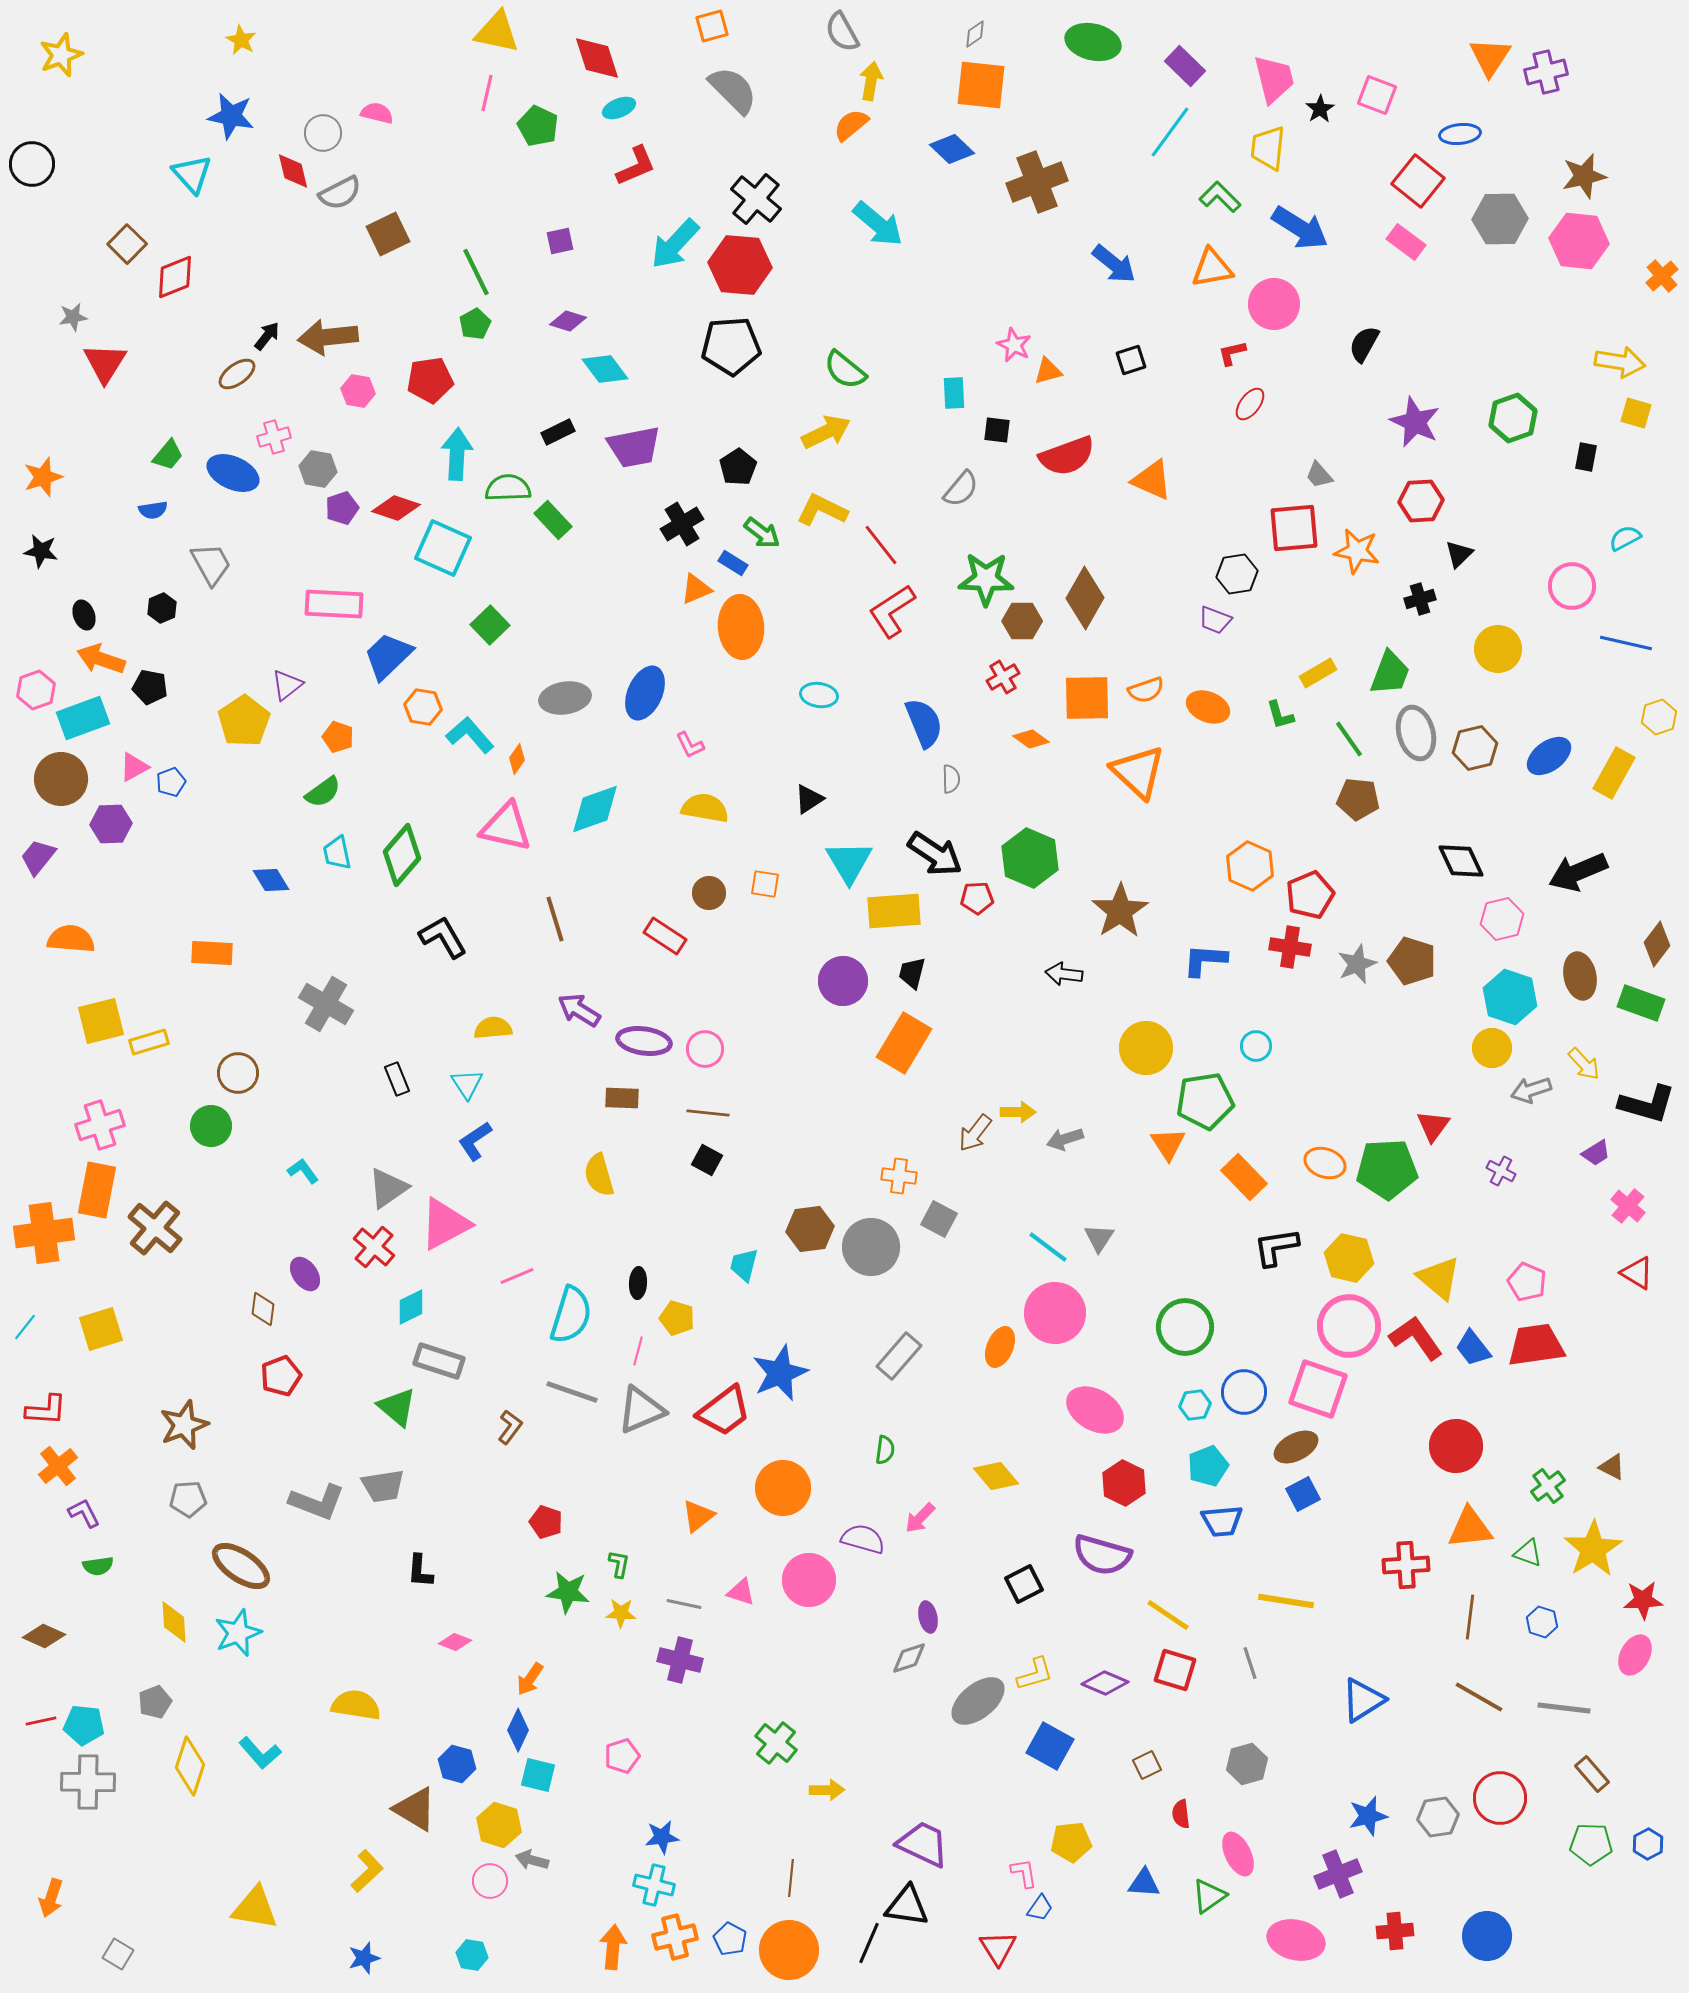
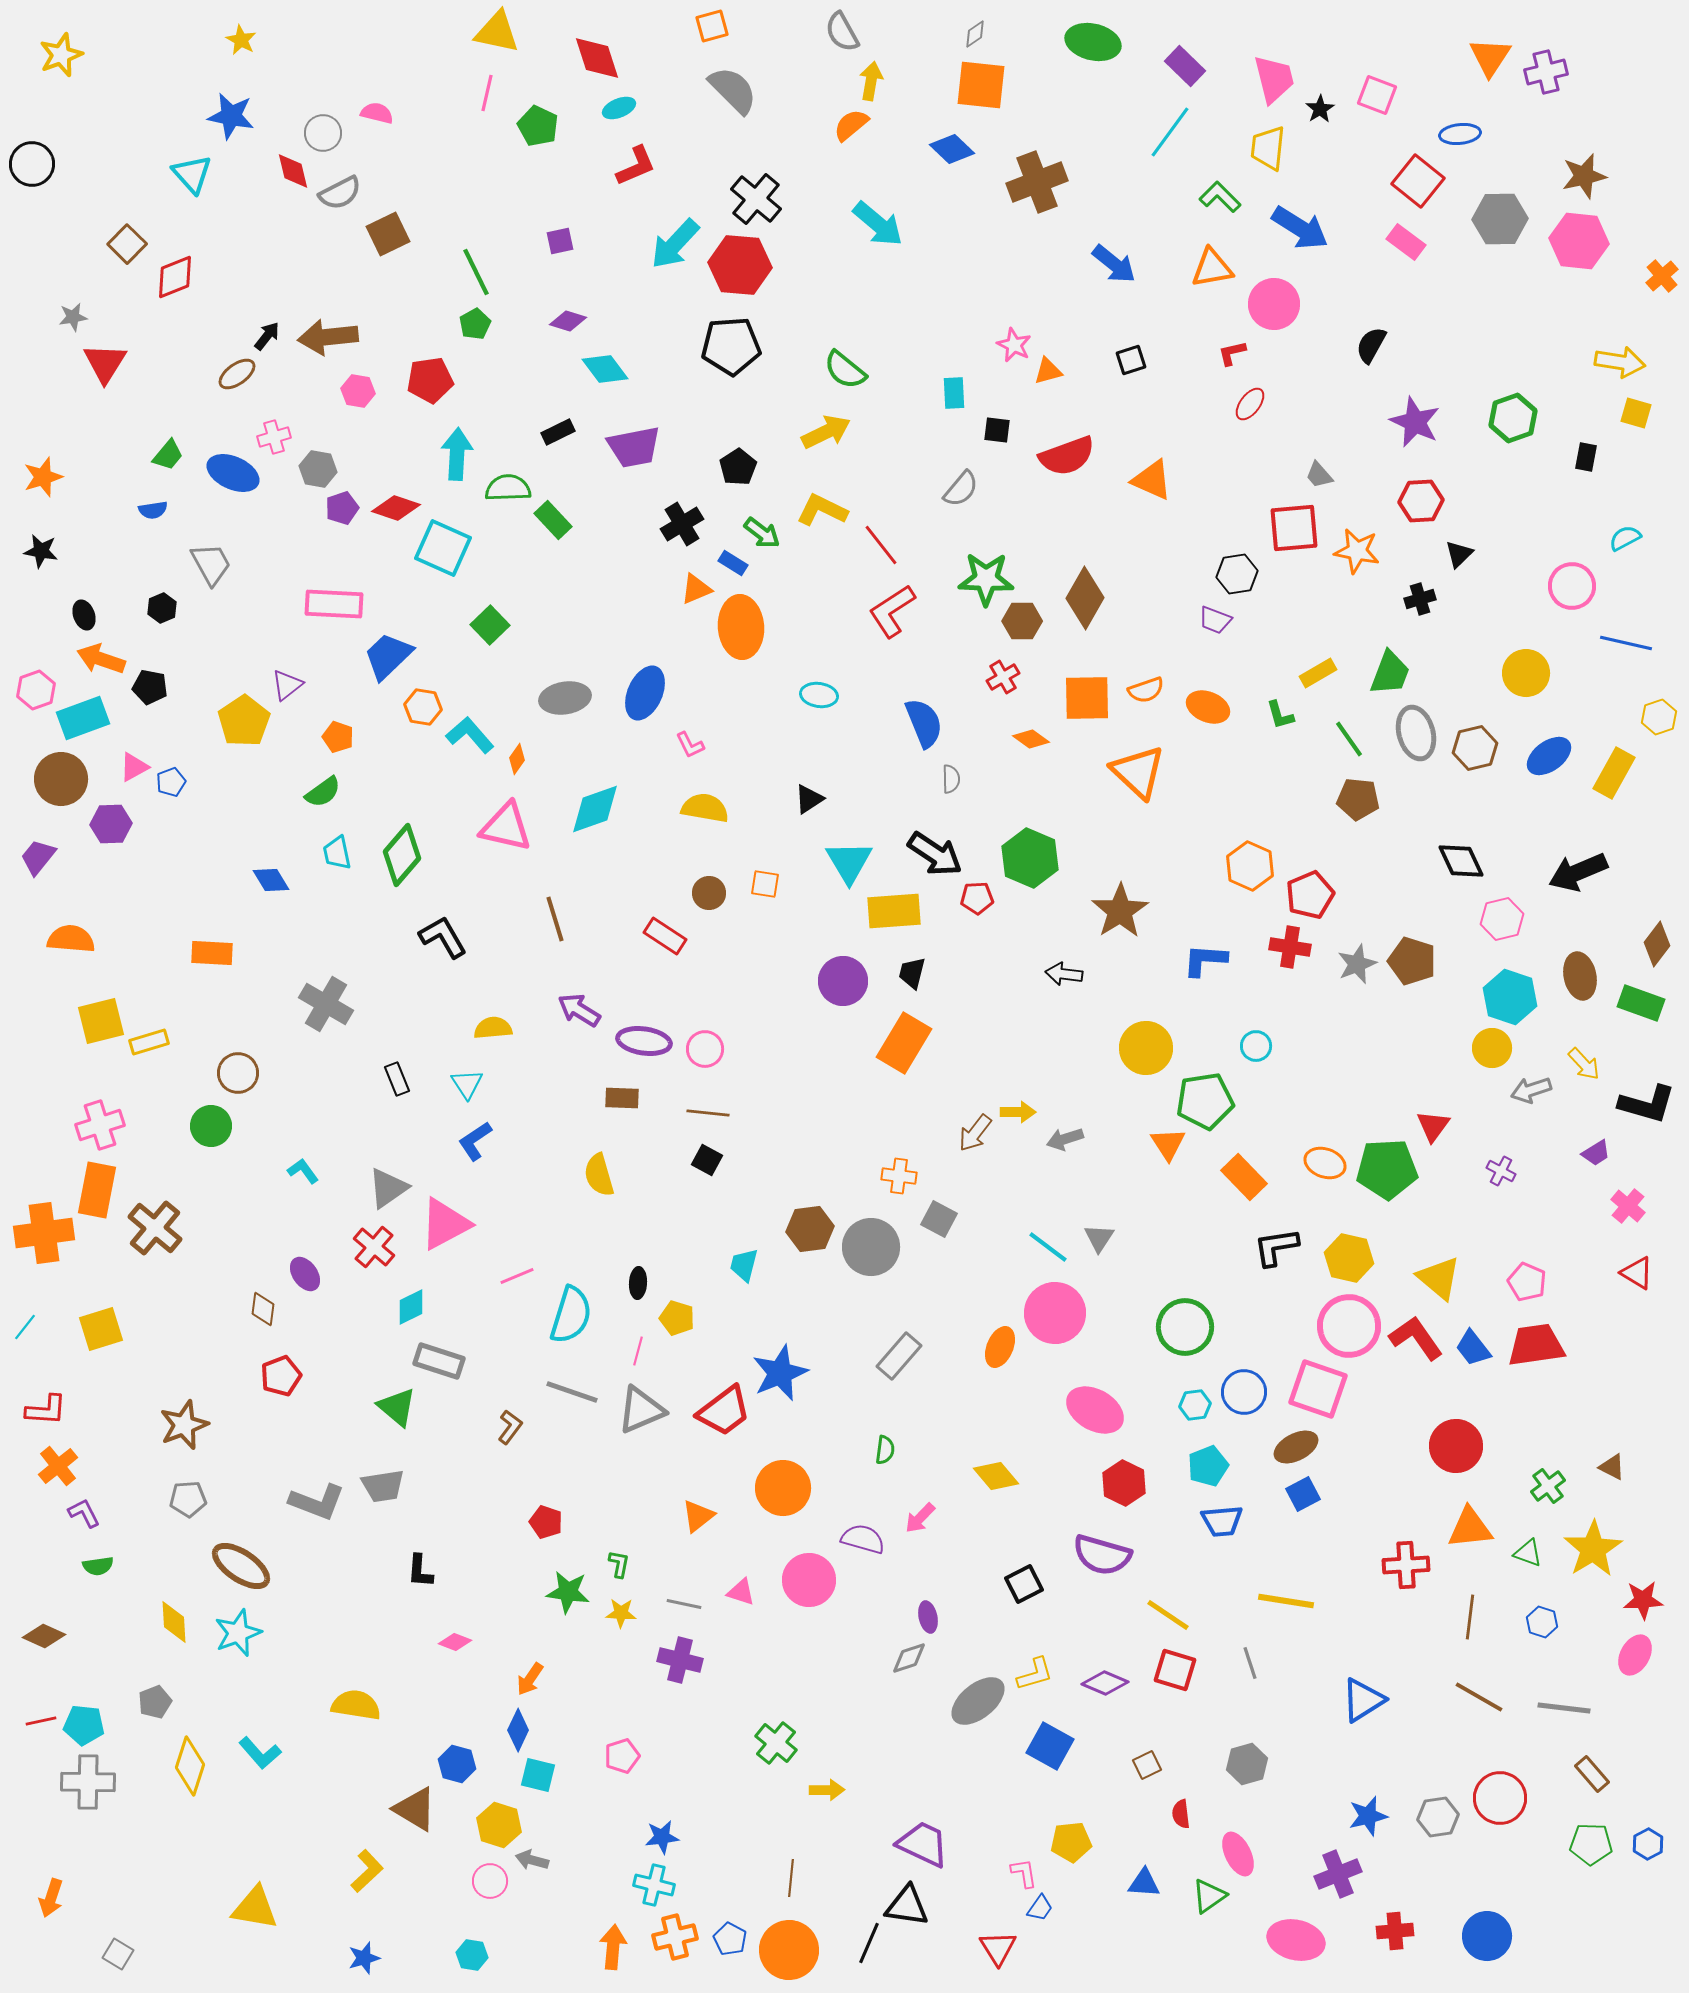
black semicircle at (1364, 344): moved 7 px right, 1 px down
yellow circle at (1498, 649): moved 28 px right, 24 px down
